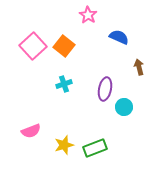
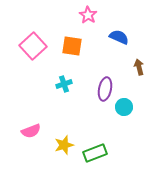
orange square: moved 8 px right; rotated 30 degrees counterclockwise
green rectangle: moved 5 px down
